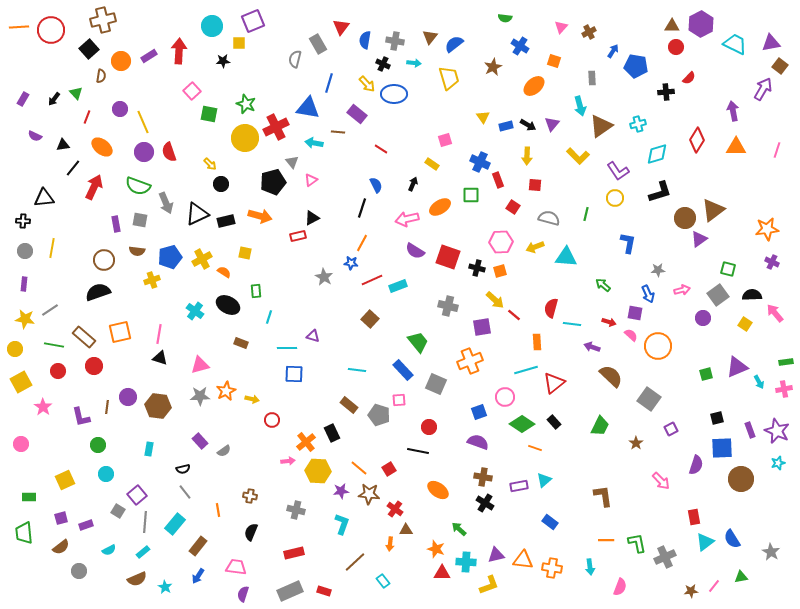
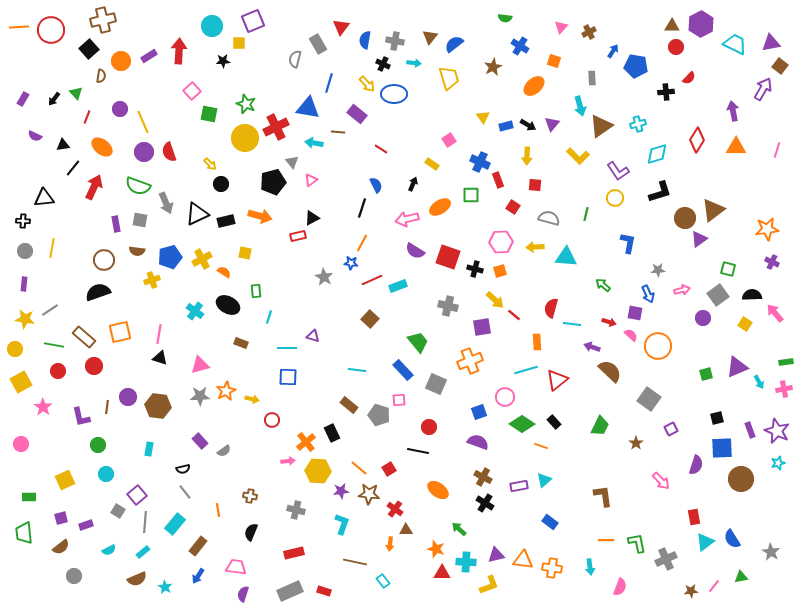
pink square at (445, 140): moved 4 px right; rotated 16 degrees counterclockwise
yellow arrow at (535, 247): rotated 18 degrees clockwise
black cross at (477, 268): moved 2 px left, 1 px down
blue square at (294, 374): moved 6 px left, 3 px down
brown semicircle at (611, 376): moved 1 px left, 5 px up
red triangle at (554, 383): moved 3 px right, 3 px up
orange line at (535, 448): moved 6 px right, 2 px up
brown cross at (483, 477): rotated 18 degrees clockwise
gray cross at (665, 557): moved 1 px right, 2 px down
brown line at (355, 562): rotated 55 degrees clockwise
gray circle at (79, 571): moved 5 px left, 5 px down
